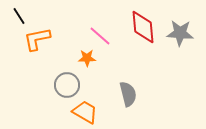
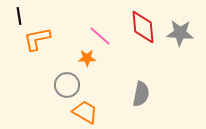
black line: rotated 24 degrees clockwise
gray semicircle: moved 13 px right; rotated 25 degrees clockwise
